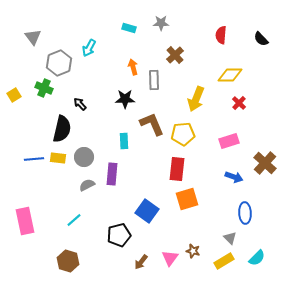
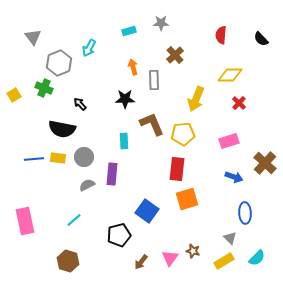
cyan rectangle at (129, 28): moved 3 px down; rotated 32 degrees counterclockwise
black semicircle at (62, 129): rotated 88 degrees clockwise
